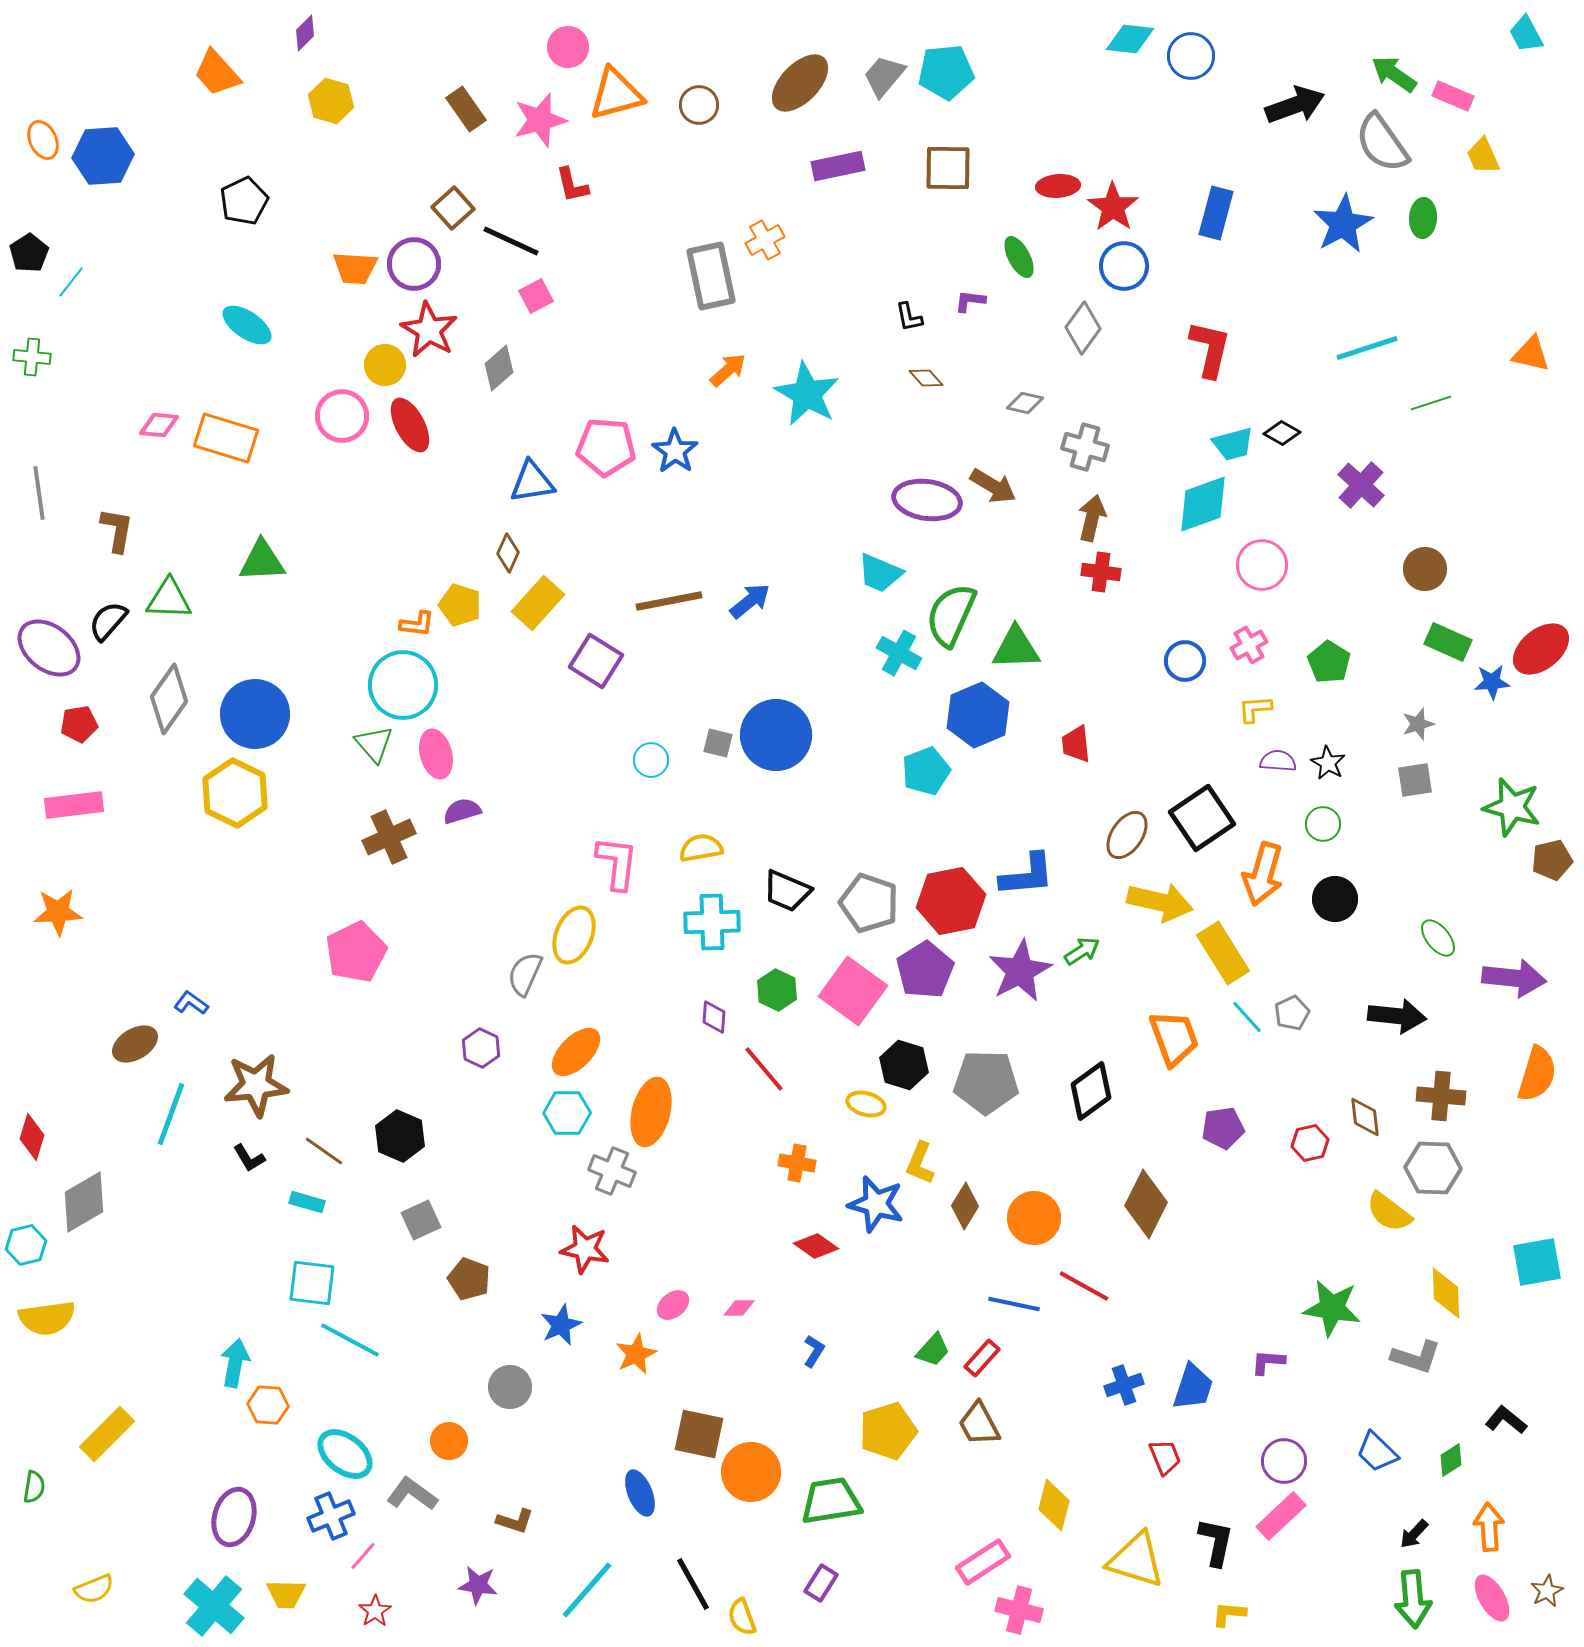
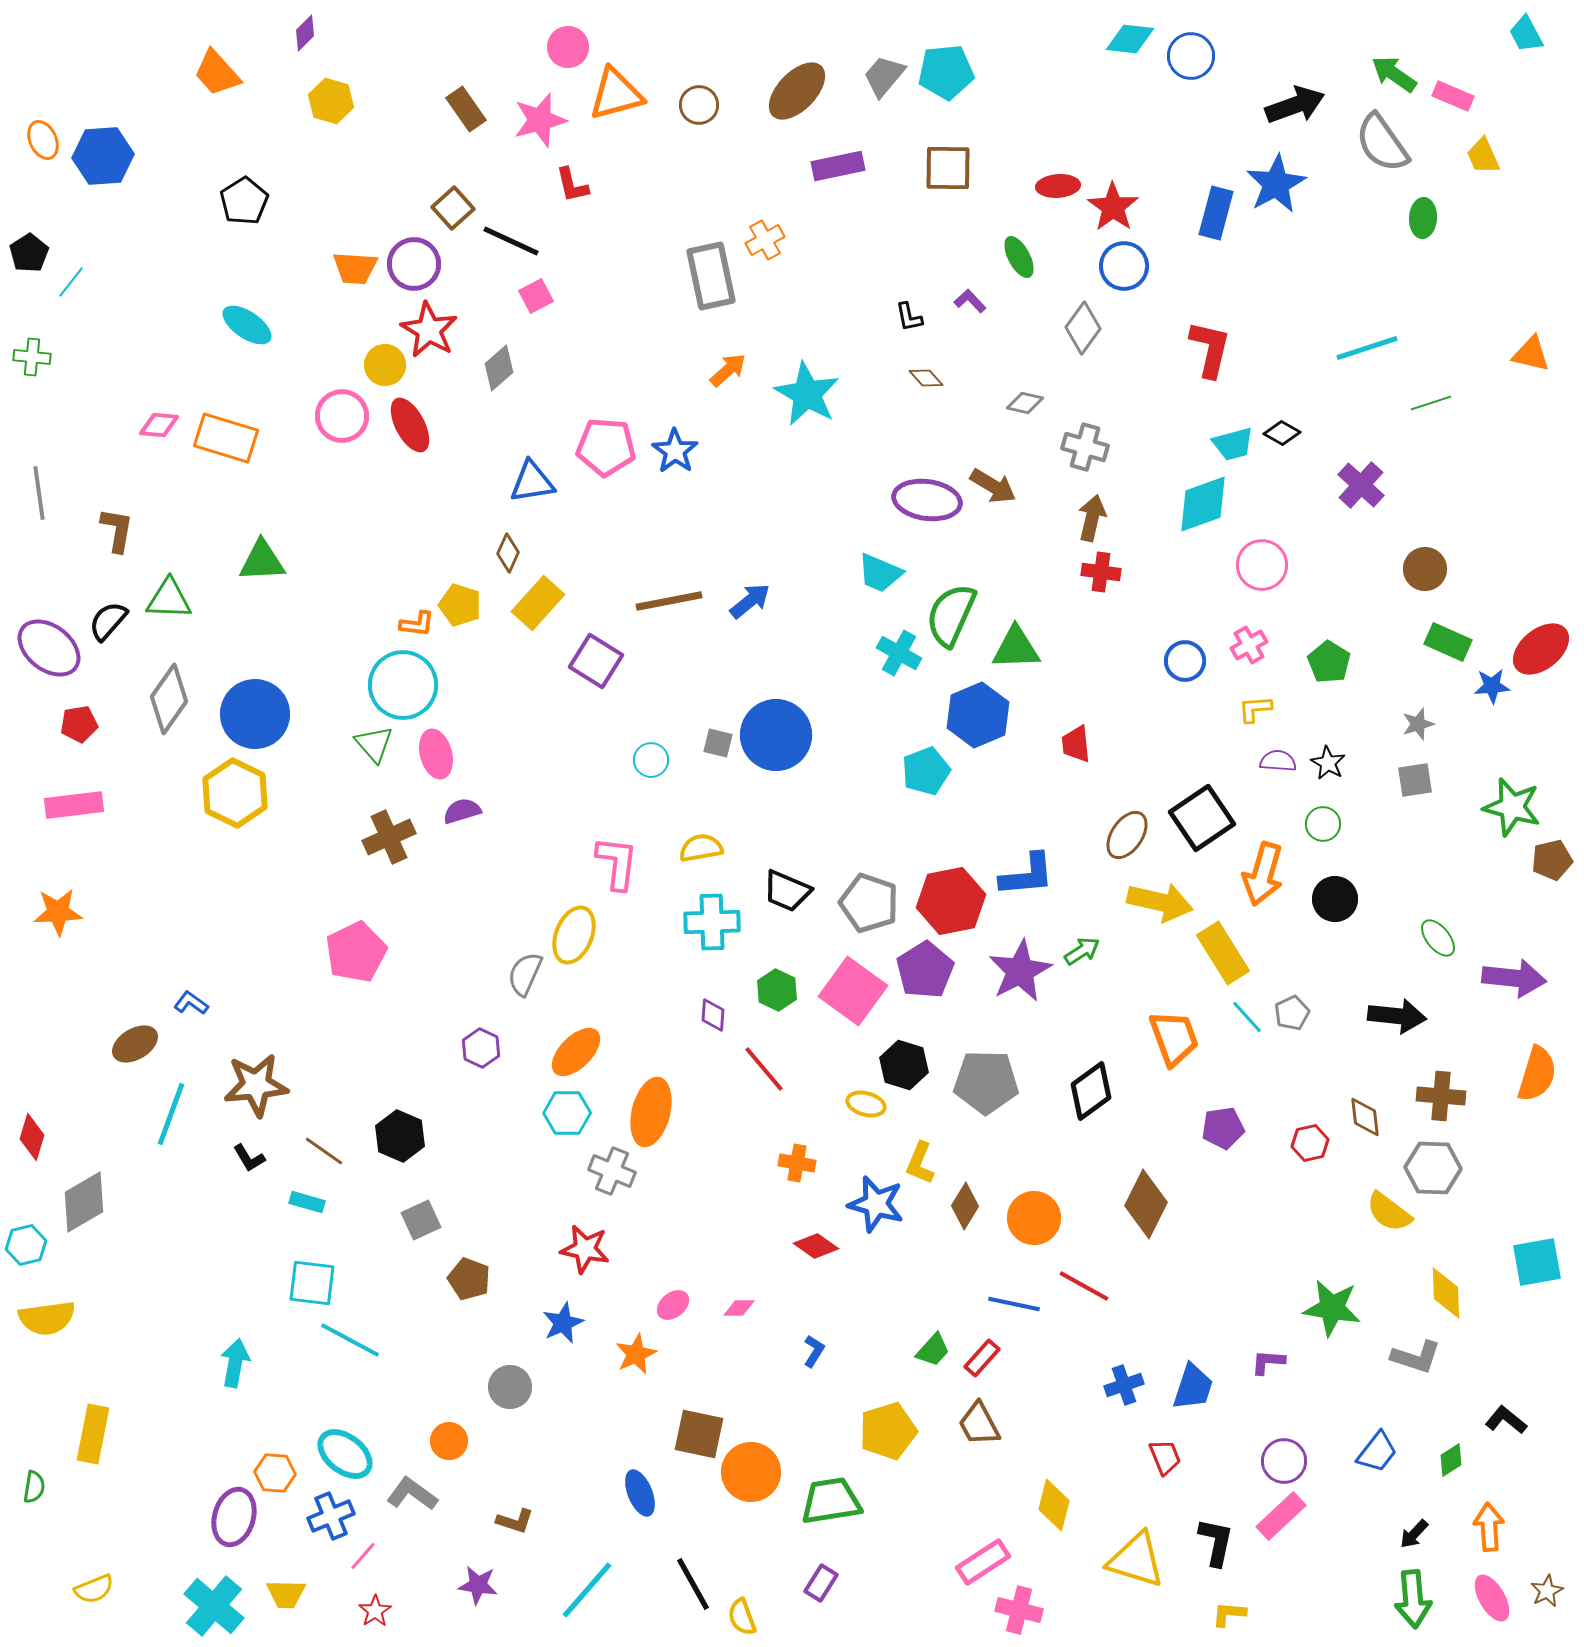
brown ellipse at (800, 83): moved 3 px left, 8 px down
black pentagon at (244, 201): rotated 6 degrees counterclockwise
blue star at (1343, 224): moved 67 px left, 40 px up
purple L-shape at (970, 301): rotated 40 degrees clockwise
blue star at (1492, 682): moved 4 px down
purple diamond at (714, 1017): moved 1 px left, 2 px up
blue star at (561, 1325): moved 2 px right, 2 px up
orange hexagon at (268, 1405): moved 7 px right, 68 px down
yellow rectangle at (107, 1434): moved 14 px left; rotated 34 degrees counterclockwise
blue trapezoid at (1377, 1452): rotated 96 degrees counterclockwise
